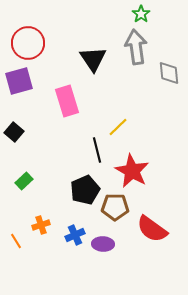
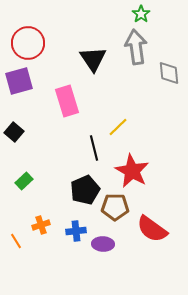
black line: moved 3 px left, 2 px up
blue cross: moved 1 px right, 4 px up; rotated 18 degrees clockwise
